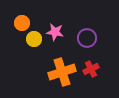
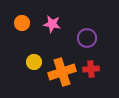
pink star: moved 3 px left, 8 px up
yellow circle: moved 23 px down
red cross: rotated 21 degrees clockwise
